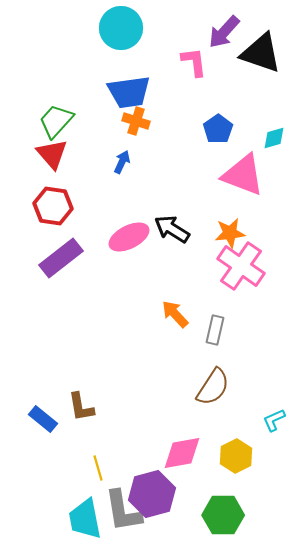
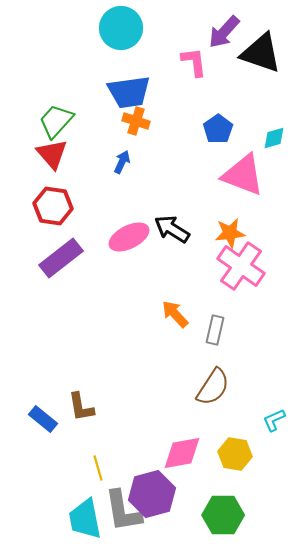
yellow hexagon: moved 1 px left, 2 px up; rotated 24 degrees counterclockwise
